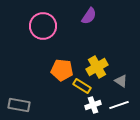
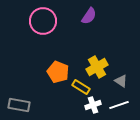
pink circle: moved 5 px up
orange pentagon: moved 4 px left, 2 px down; rotated 15 degrees clockwise
yellow rectangle: moved 1 px left, 1 px down
